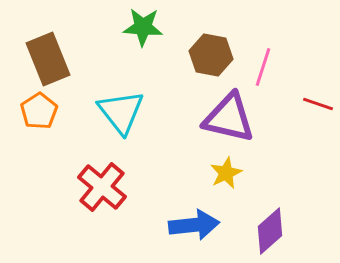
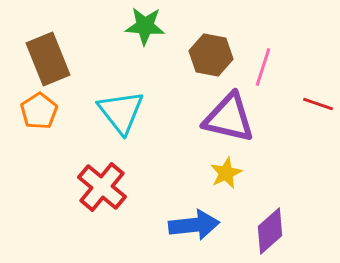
green star: moved 2 px right, 1 px up
